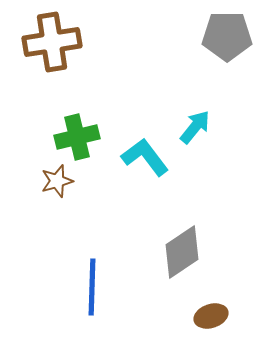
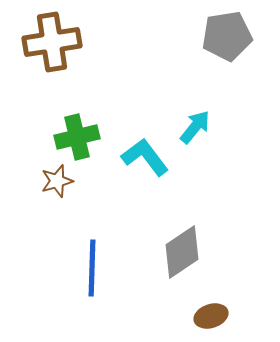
gray pentagon: rotated 9 degrees counterclockwise
blue line: moved 19 px up
